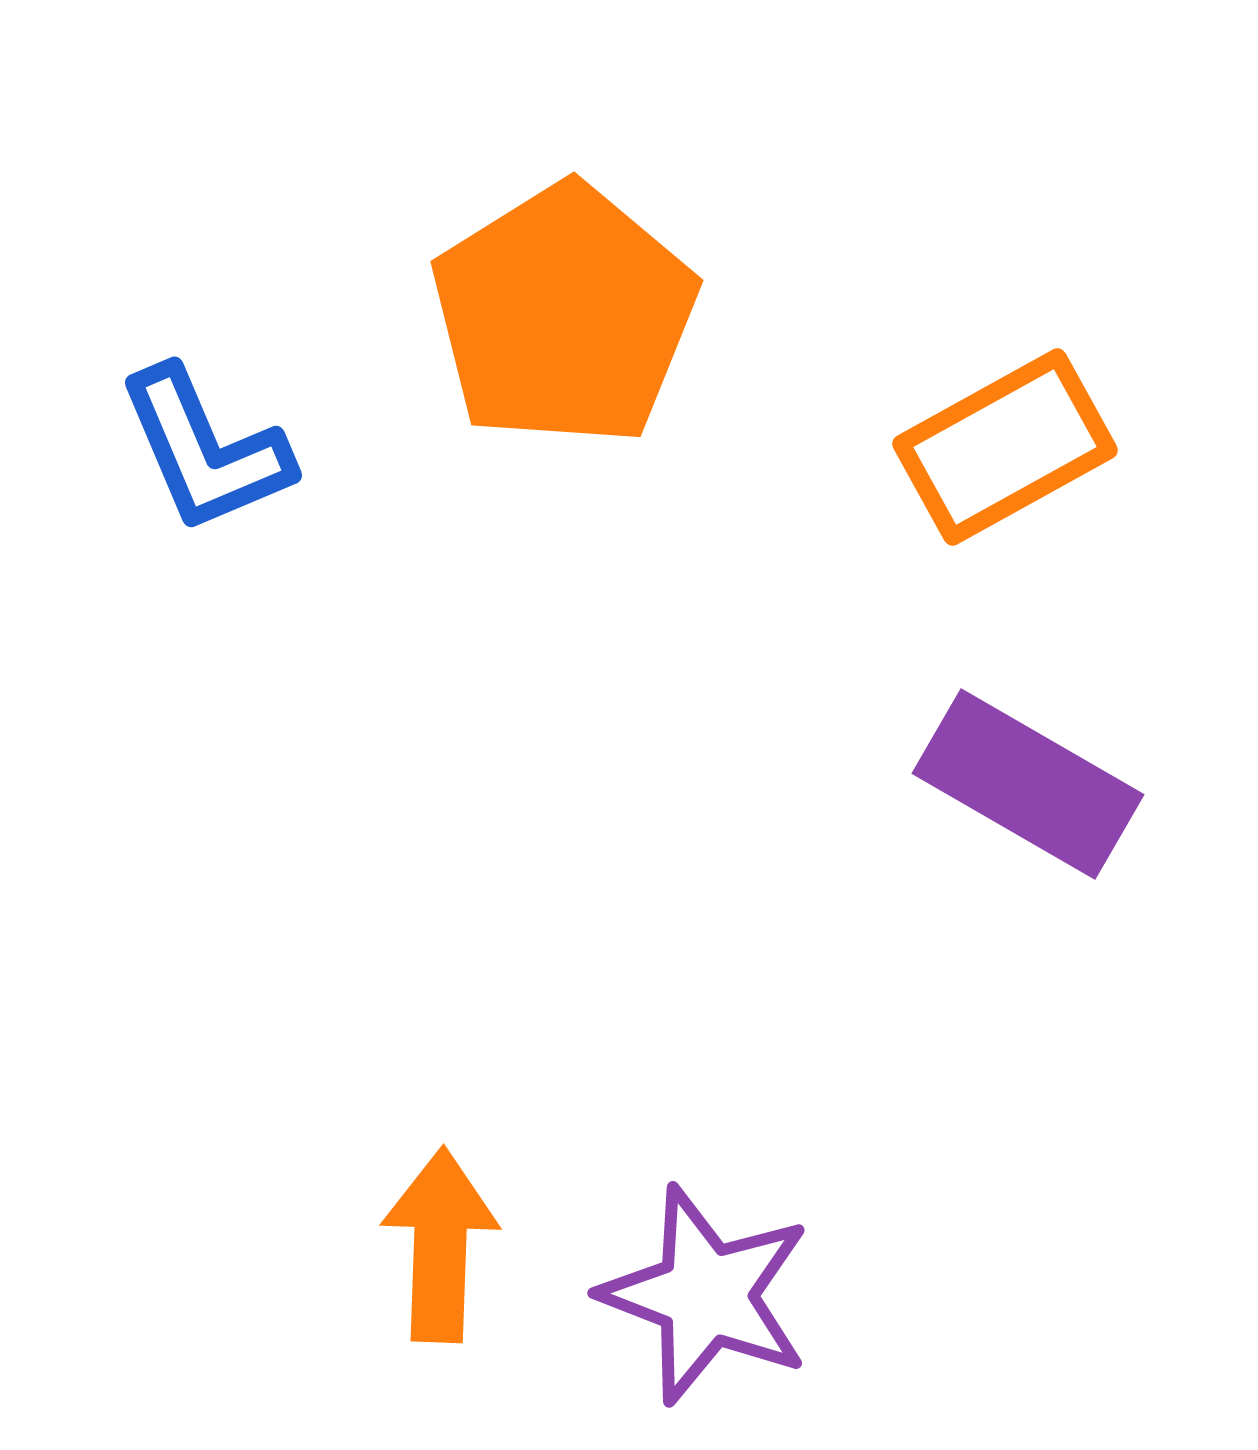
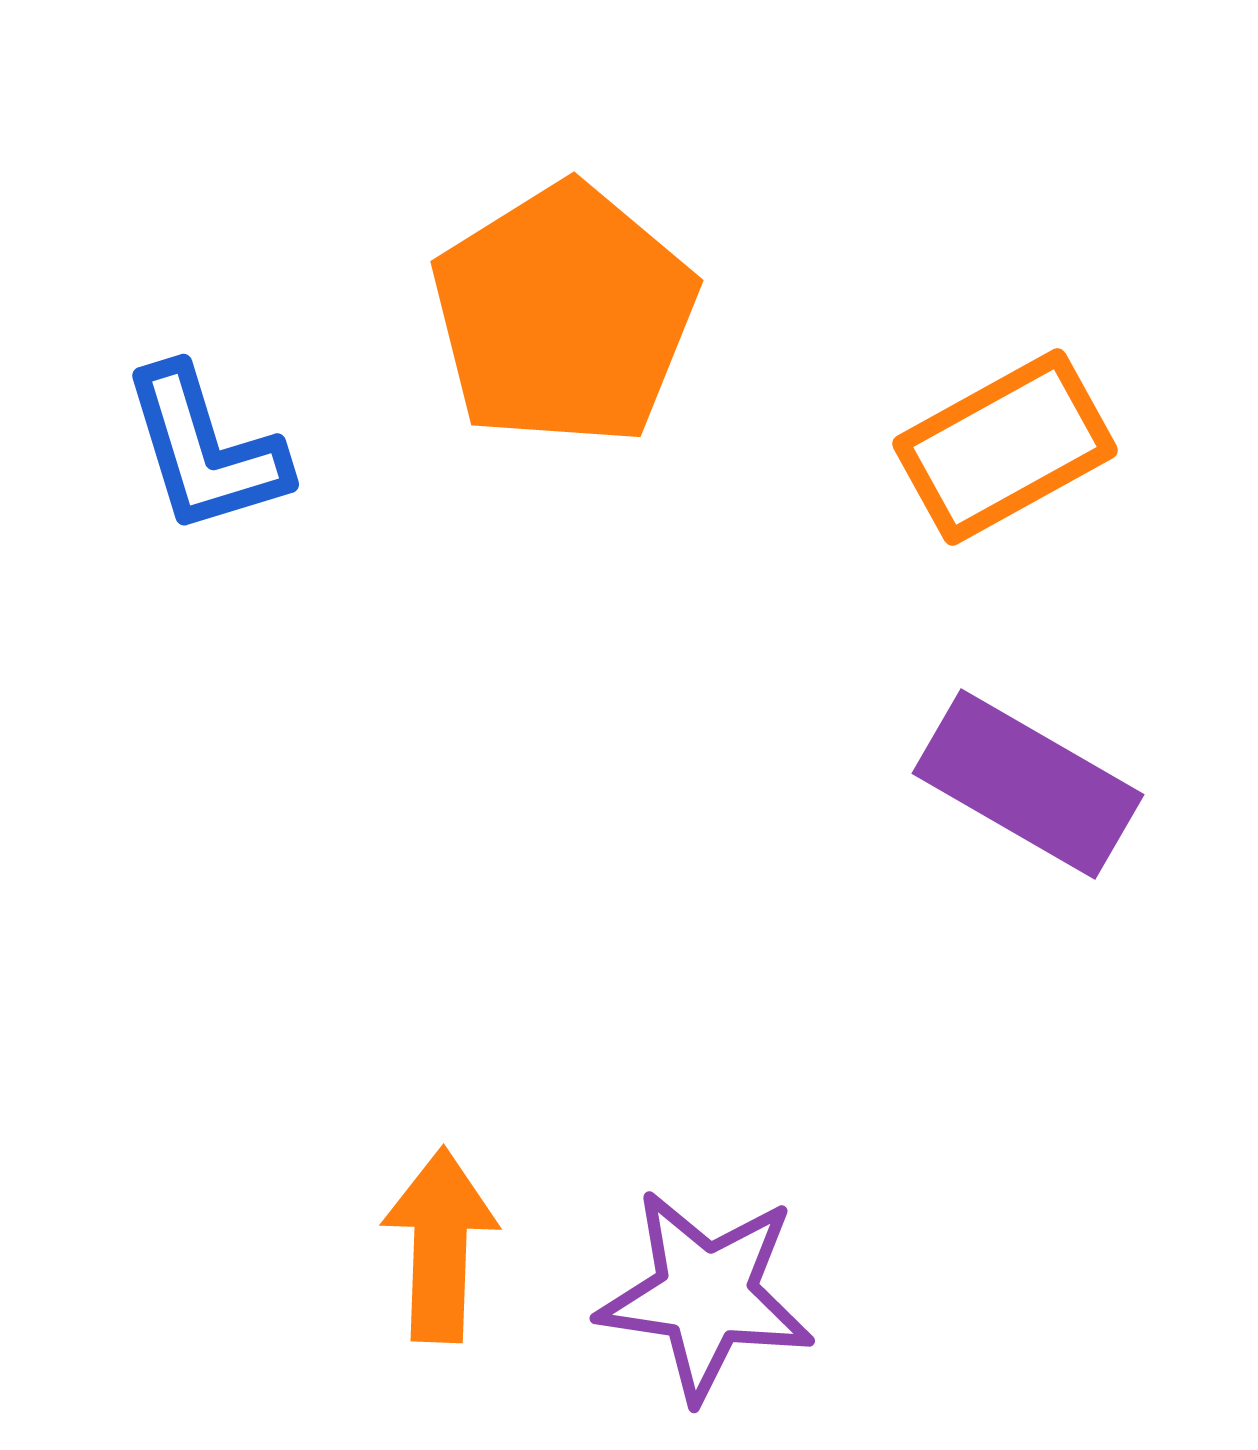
blue L-shape: rotated 6 degrees clockwise
purple star: rotated 13 degrees counterclockwise
